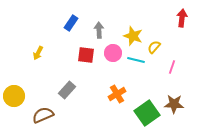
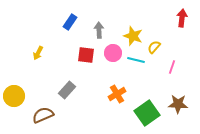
blue rectangle: moved 1 px left, 1 px up
brown star: moved 4 px right
